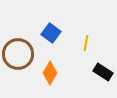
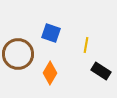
blue square: rotated 18 degrees counterclockwise
yellow line: moved 2 px down
black rectangle: moved 2 px left, 1 px up
